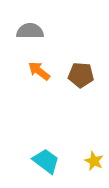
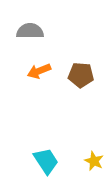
orange arrow: rotated 60 degrees counterclockwise
cyan trapezoid: rotated 20 degrees clockwise
